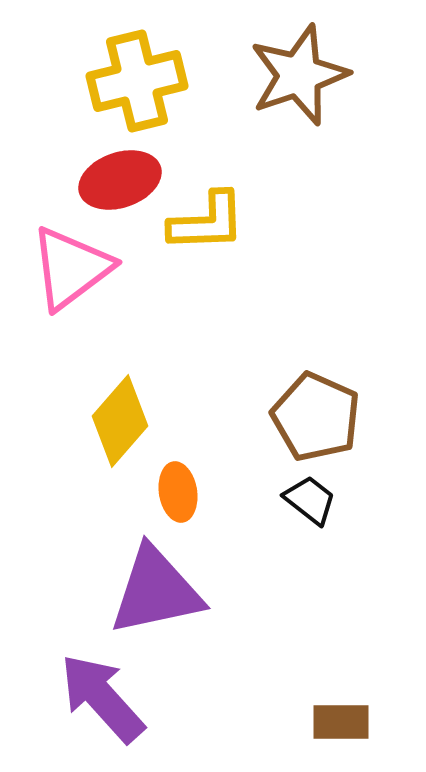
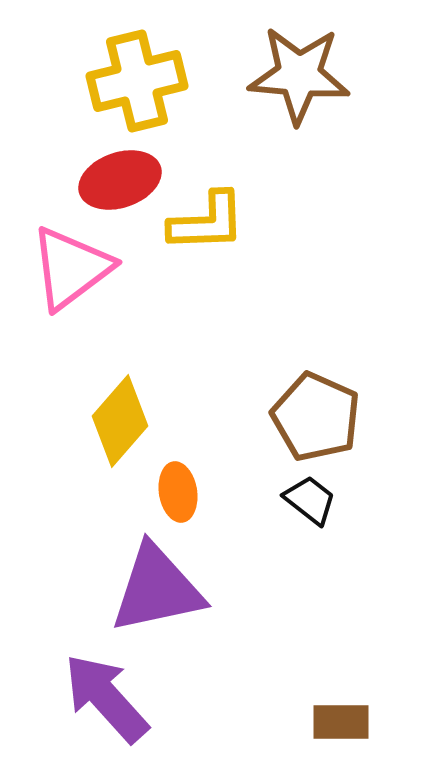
brown star: rotated 24 degrees clockwise
purple triangle: moved 1 px right, 2 px up
purple arrow: moved 4 px right
